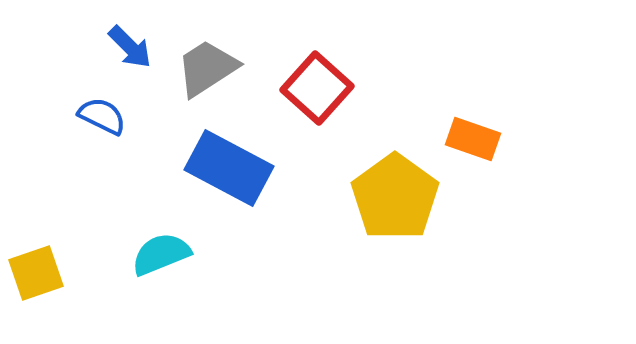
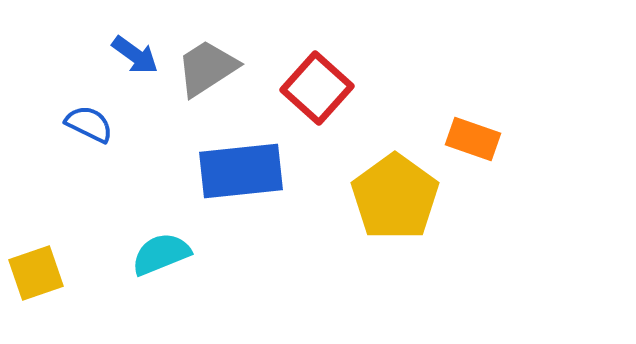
blue arrow: moved 5 px right, 8 px down; rotated 9 degrees counterclockwise
blue semicircle: moved 13 px left, 8 px down
blue rectangle: moved 12 px right, 3 px down; rotated 34 degrees counterclockwise
